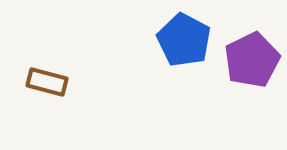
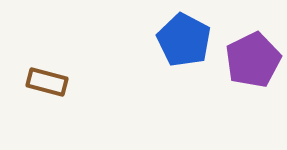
purple pentagon: moved 1 px right
